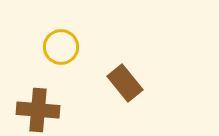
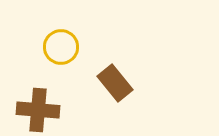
brown rectangle: moved 10 px left
